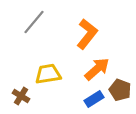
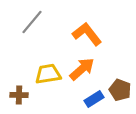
gray line: moved 2 px left
orange L-shape: rotated 76 degrees counterclockwise
orange arrow: moved 15 px left
brown cross: moved 2 px left, 1 px up; rotated 30 degrees counterclockwise
